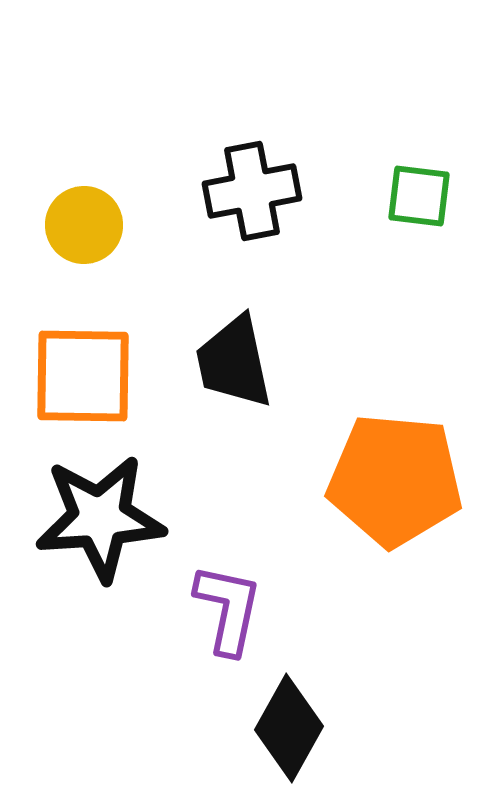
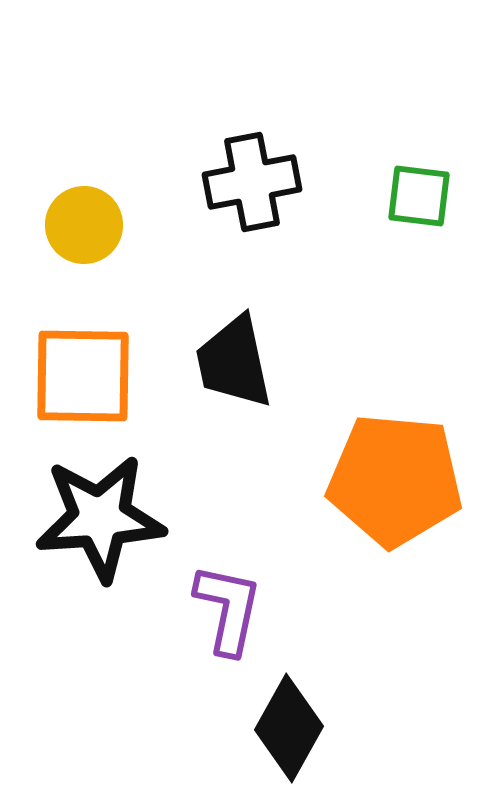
black cross: moved 9 px up
